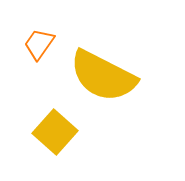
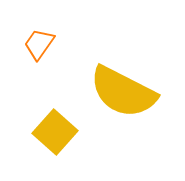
yellow semicircle: moved 20 px right, 16 px down
